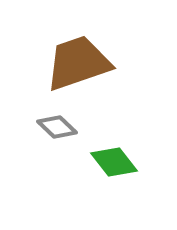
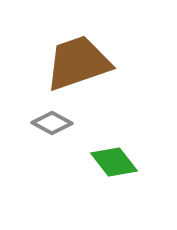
gray diamond: moved 5 px left, 4 px up; rotated 15 degrees counterclockwise
